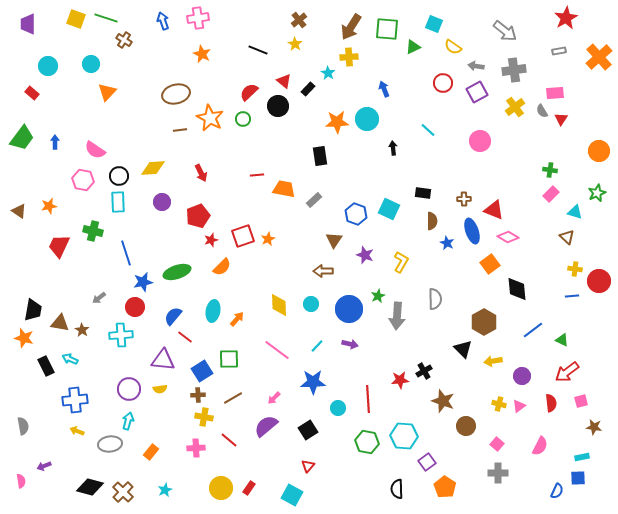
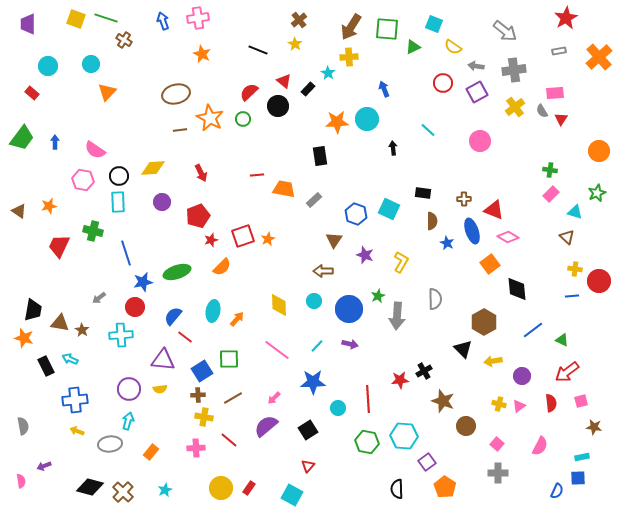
cyan circle at (311, 304): moved 3 px right, 3 px up
